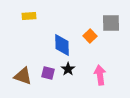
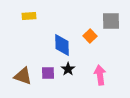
gray square: moved 2 px up
purple square: rotated 16 degrees counterclockwise
